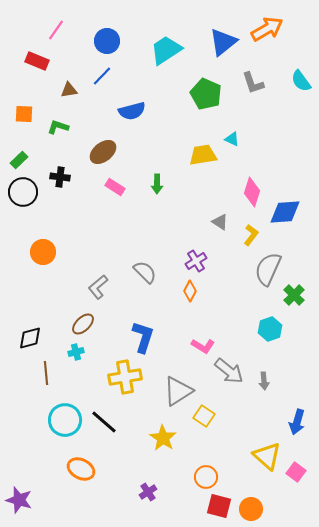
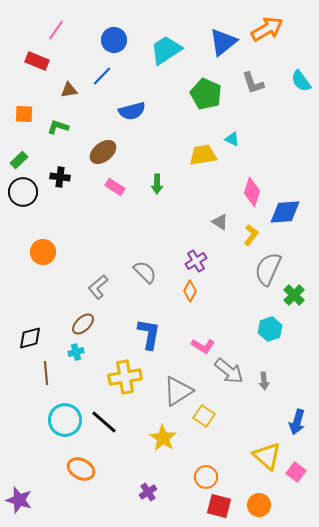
blue circle at (107, 41): moved 7 px right, 1 px up
blue L-shape at (143, 337): moved 6 px right, 3 px up; rotated 8 degrees counterclockwise
orange circle at (251, 509): moved 8 px right, 4 px up
